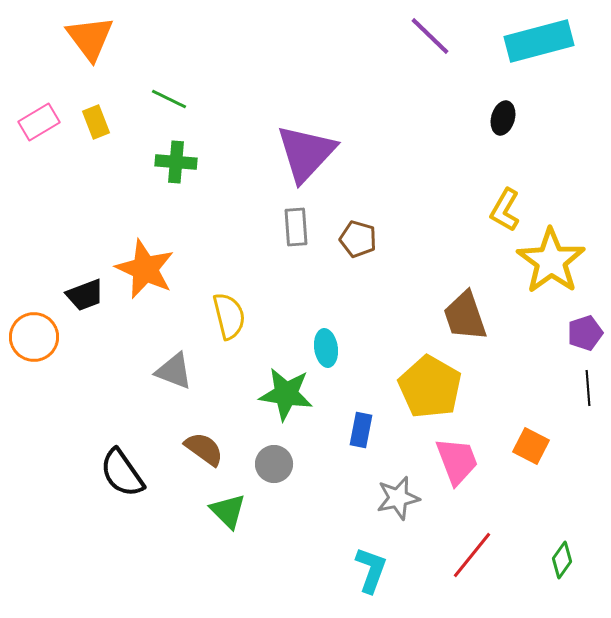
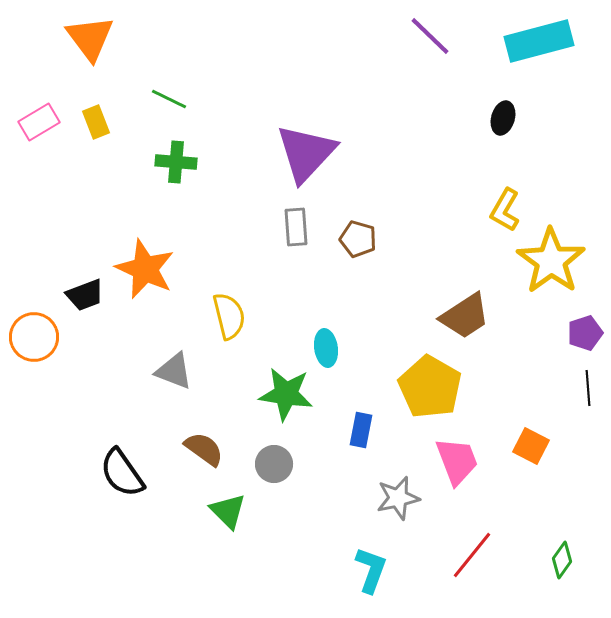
brown trapezoid: rotated 104 degrees counterclockwise
